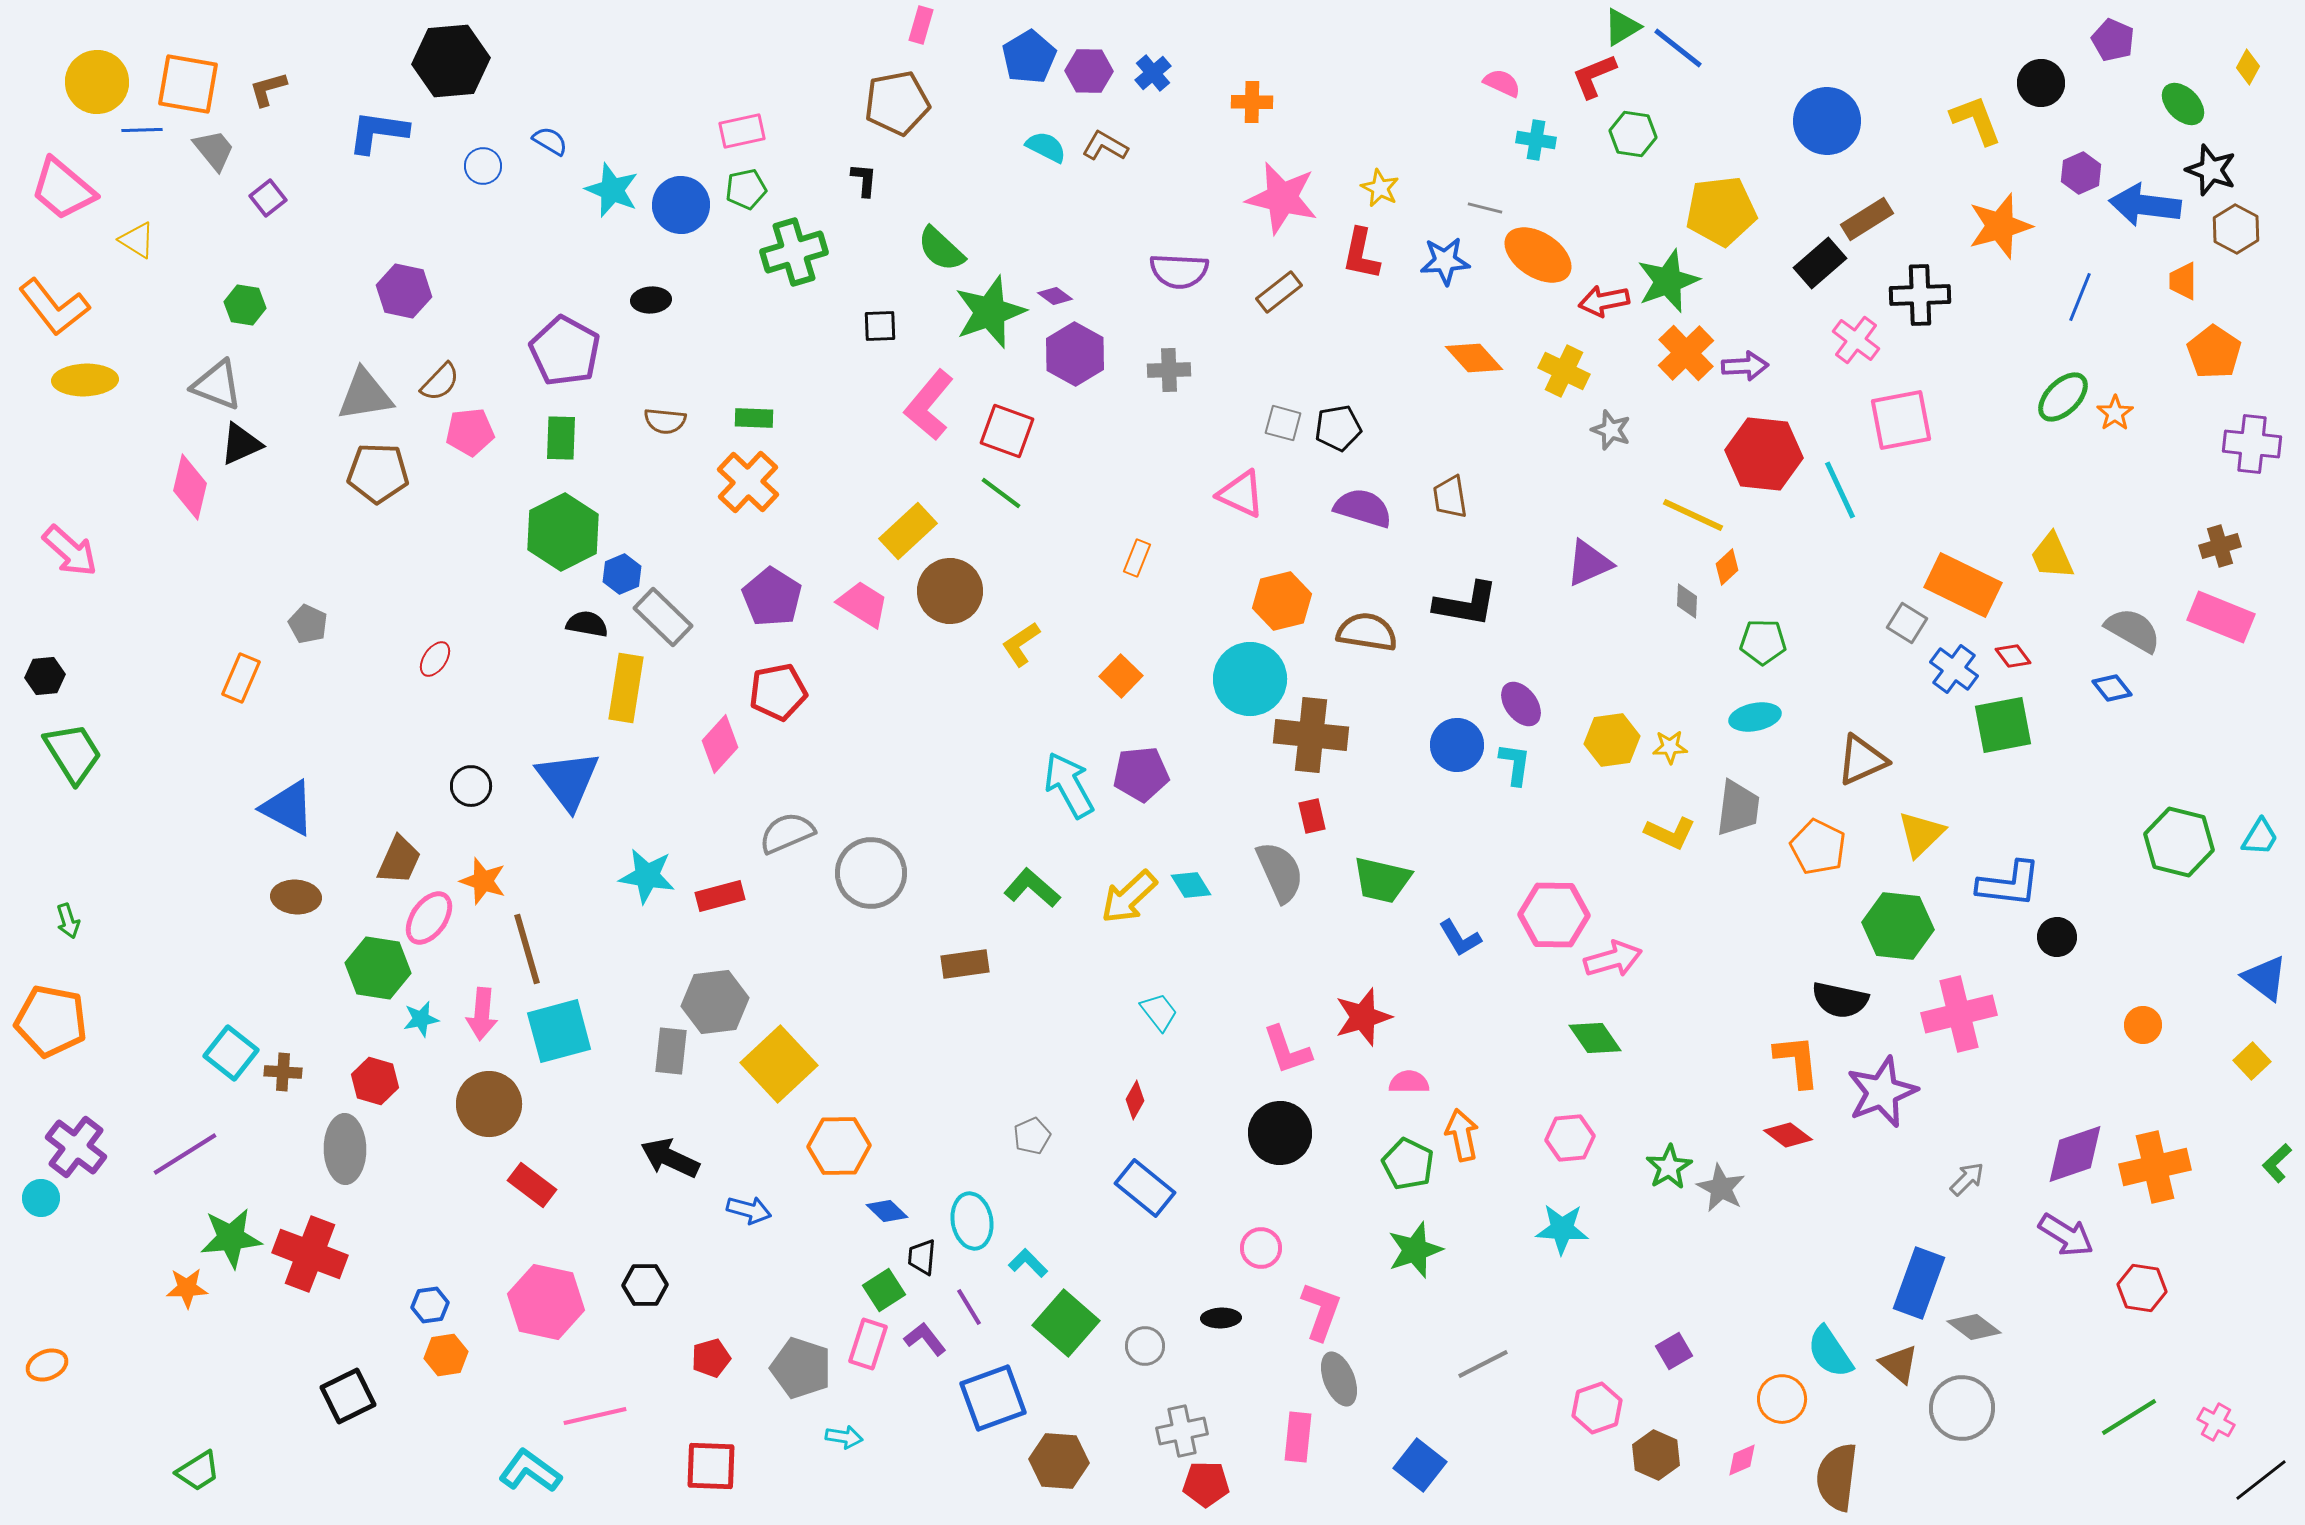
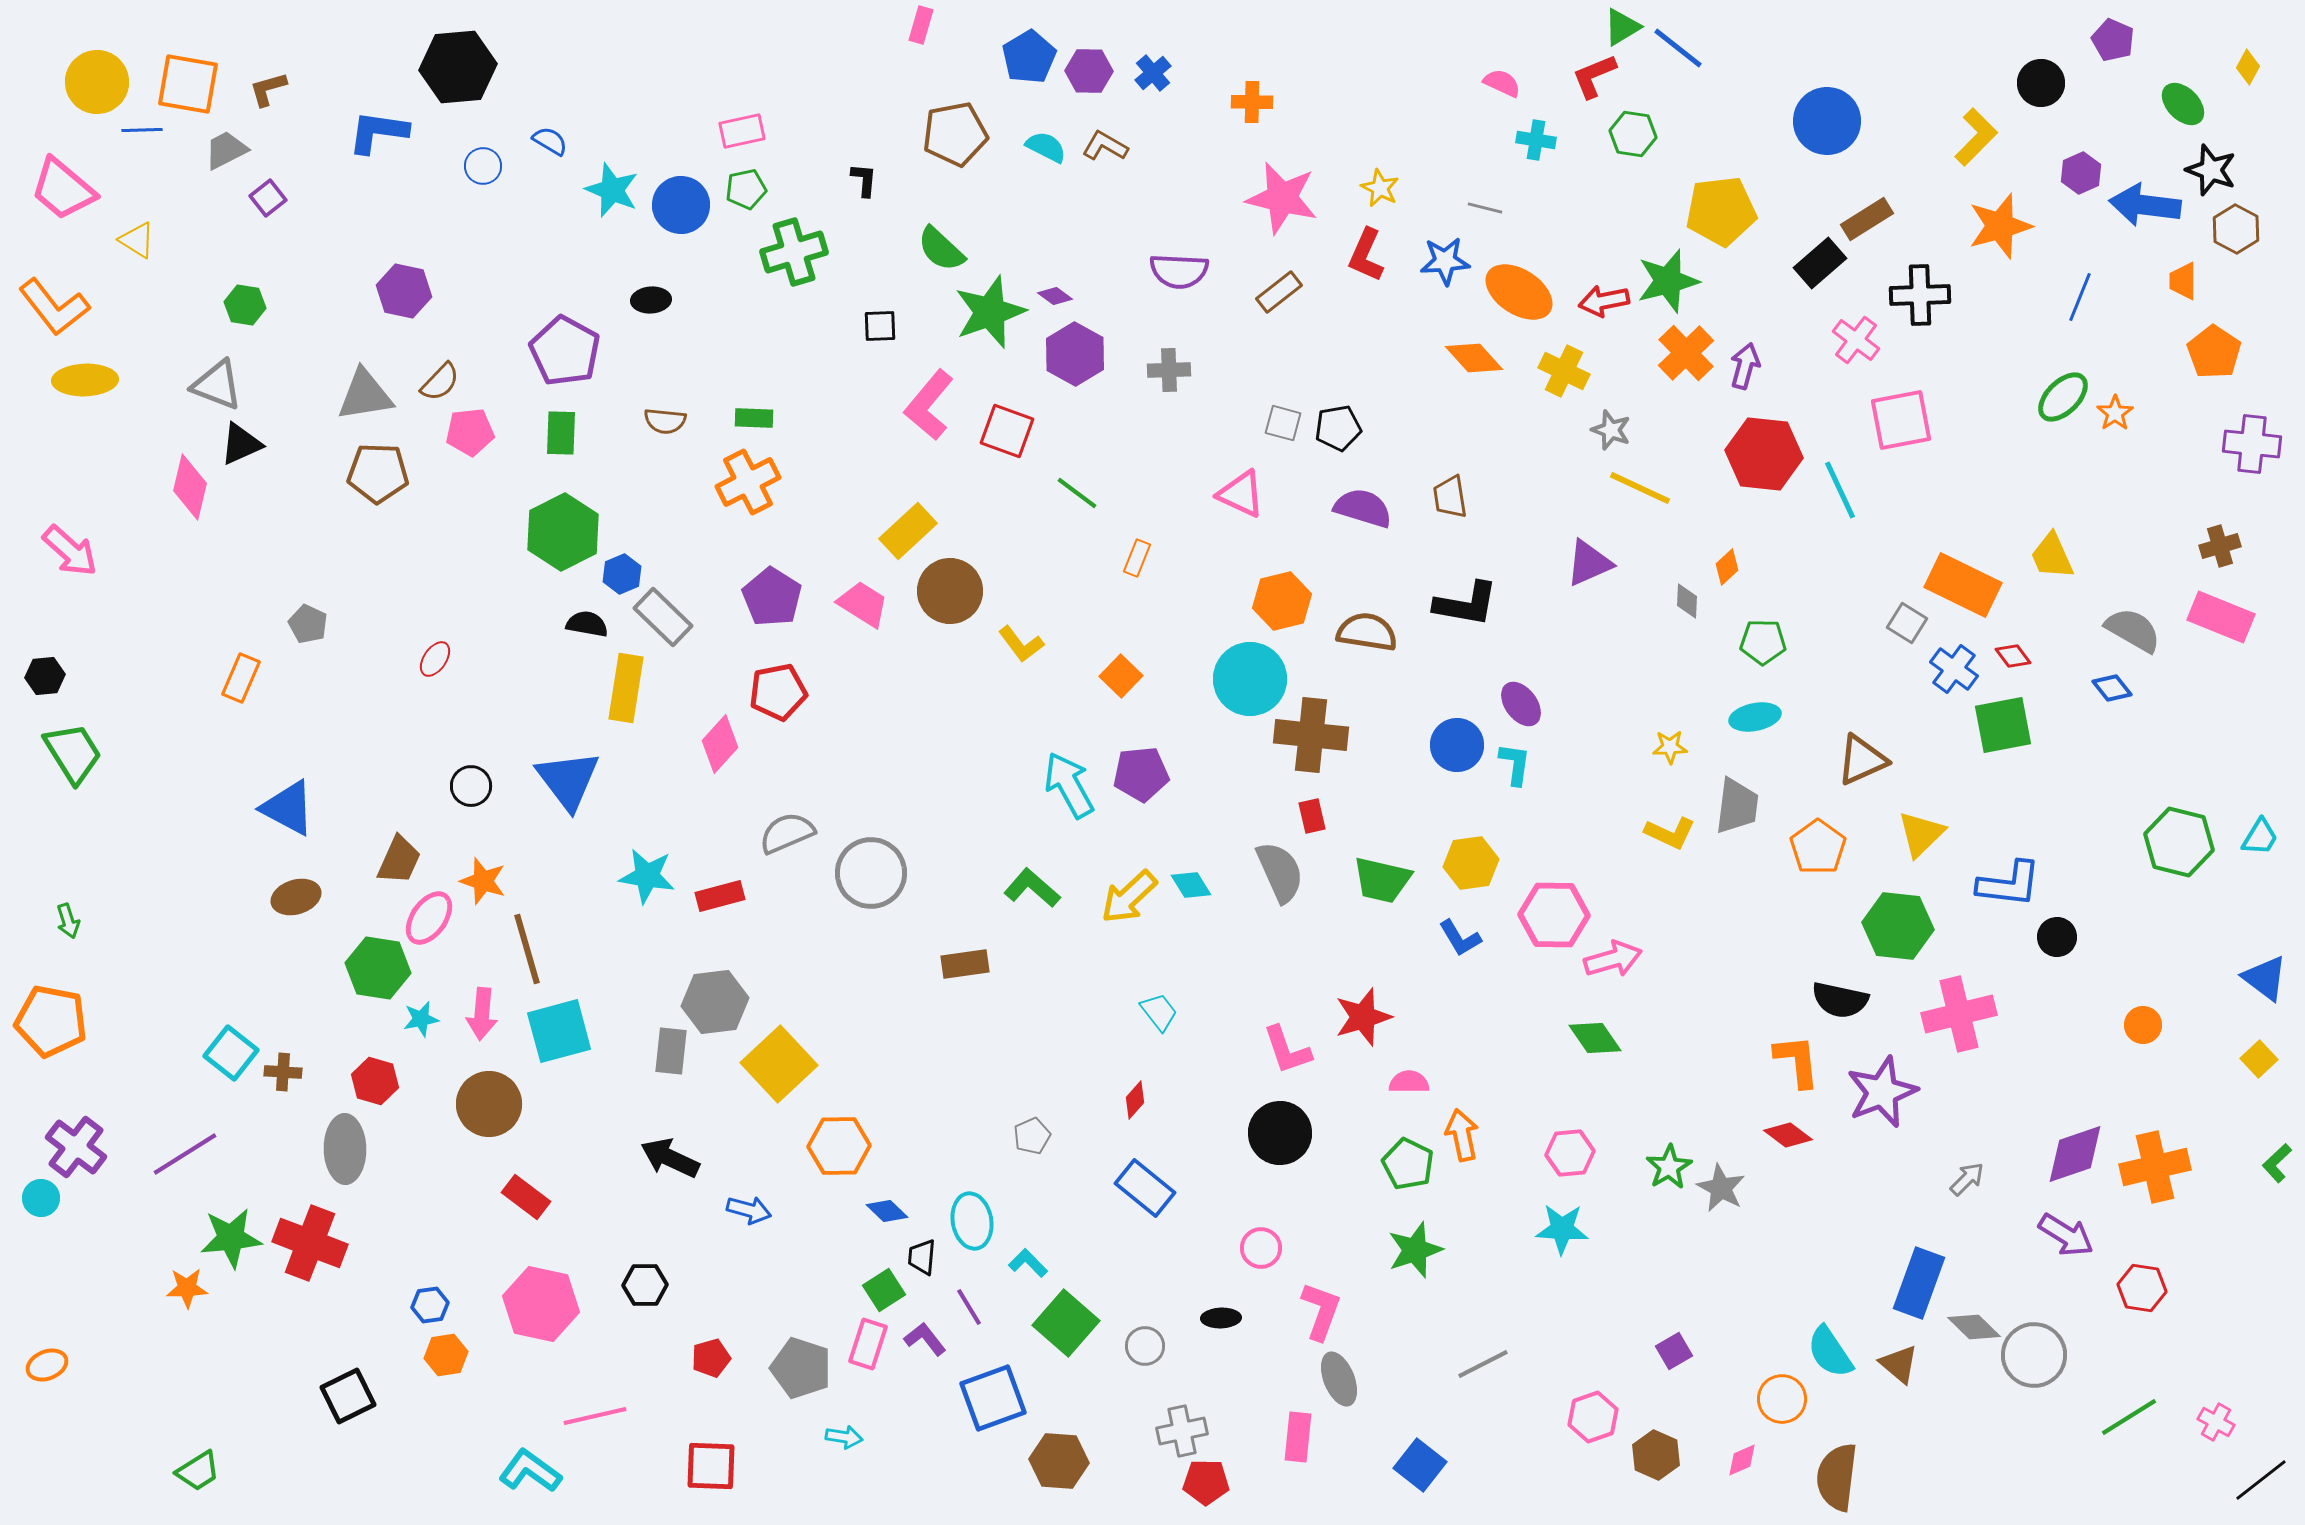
black hexagon at (451, 61): moved 7 px right, 6 px down
brown pentagon at (897, 103): moved 58 px right, 31 px down
yellow L-shape at (1976, 120): moved 17 px down; rotated 66 degrees clockwise
gray trapezoid at (214, 150): moved 12 px right; rotated 78 degrees counterclockwise
red L-shape at (1361, 254): moved 5 px right, 1 px down; rotated 12 degrees clockwise
orange ellipse at (1538, 255): moved 19 px left, 37 px down
green star at (1668, 281): rotated 6 degrees clockwise
purple arrow at (1745, 366): rotated 72 degrees counterclockwise
green rectangle at (561, 438): moved 5 px up
orange cross at (748, 482): rotated 20 degrees clockwise
green line at (1001, 493): moved 76 px right
yellow line at (1693, 515): moved 53 px left, 27 px up
yellow L-shape at (1021, 644): rotated 93 degrees counterclockwise
yellow hexagon at (1612, 740): moved 141 px left, 123 px down
gray trapezoid at (1738, 808): moved 1 px left, 2 px up
orange pentagon at (1818, 847): rotated 10 degrees clockwise
brown ellipse at (296, 897): rotated 21 degrees counterclockwise
yellow square at (2252, 1061): moved 7 px right, 2 px up
red diamond at (1135, 1100): rotated 12 degrees clockwise
pink hexagon at (1570, 1138): moved 15 px down
red rectangle at (532, 1185): moved 6 px left, 12 px down
red cross at (310, 1254): moved 11 px up
pink hexagon at (546, 1302): moved 5 px left, 2 px down
gray diamond at (1974, 1327): rotated 8 degrees clockwise
pink hexagon at (1597, 1408): moved 4 px left, 9 px down
gray circle at (1962, 1408): moved 72 px right, 53 px up
red pentagon at (1206, 1484): moved 2 px up
